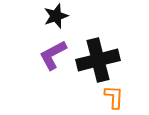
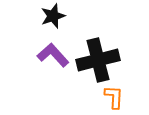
black star: moved 3 px left
purple L-shape: rotated 76 degrees clockwise
